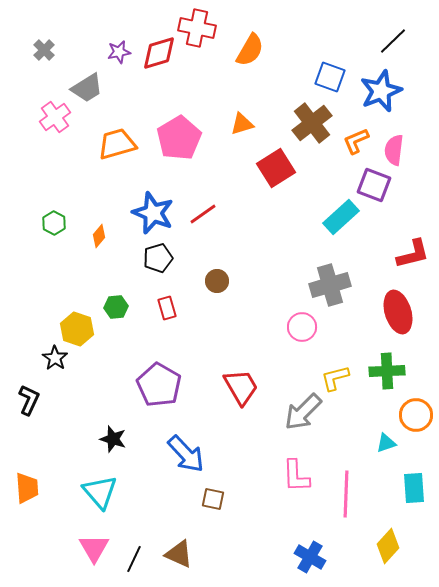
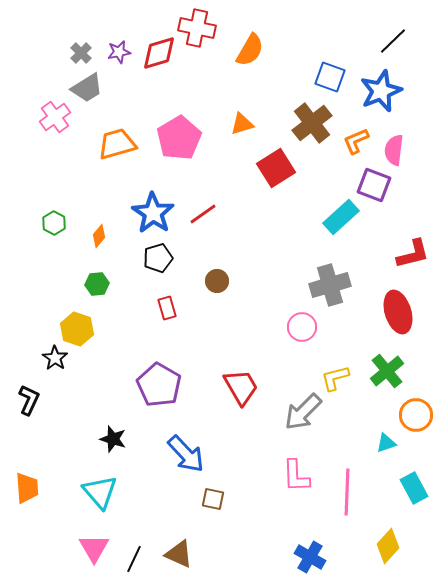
gray cross at (44, 50): moved 37 px right, 3 px down
blue star at (153, 213): rotated 12 degrees clockwise
green hexagon at (116, 307): moved 19 px left, 23 px up
green cross at (387, 371): rotated 36 degrees counterclockwise
cyan rectangle at (414, 488): rotated 24 degrees counterclockwise
pink line at (346, 494): moved 1 px right, 2 px up
